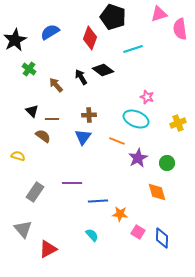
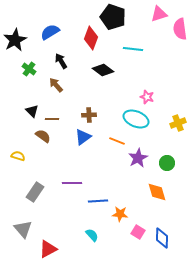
red diamond: moved 1 px right
cyan line: rotated 24 degrees clockwise
black arrow: moved 20 px left, 16 px up
blue triangle: rotated 18 degrees clockwise
